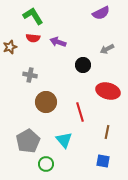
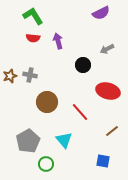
purple arrow: moved 1 px up; rotated 56 degrees clockwise
brown star: moved 29 px down
brown circle: moved 1 px right
red line: rotated 24 degrees counterclockwise
brown line: moved 5 px right, 1 px up; rotated 40 degrees clockwise
